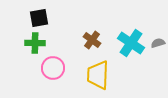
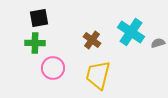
cyan cross: moved 11 px up
yellow trapezoid: rotated 12 degrees clockwise
